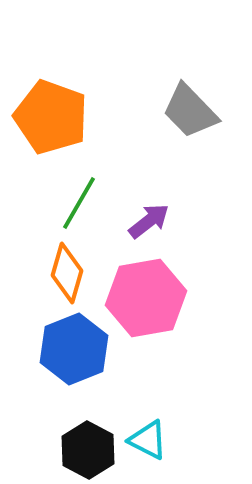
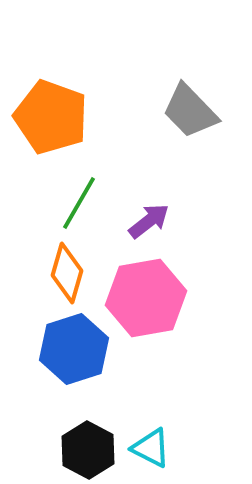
blue hexagon: rotated 4 degrees clockwise
cyan triangle: moved 3 px right, 8 px down
